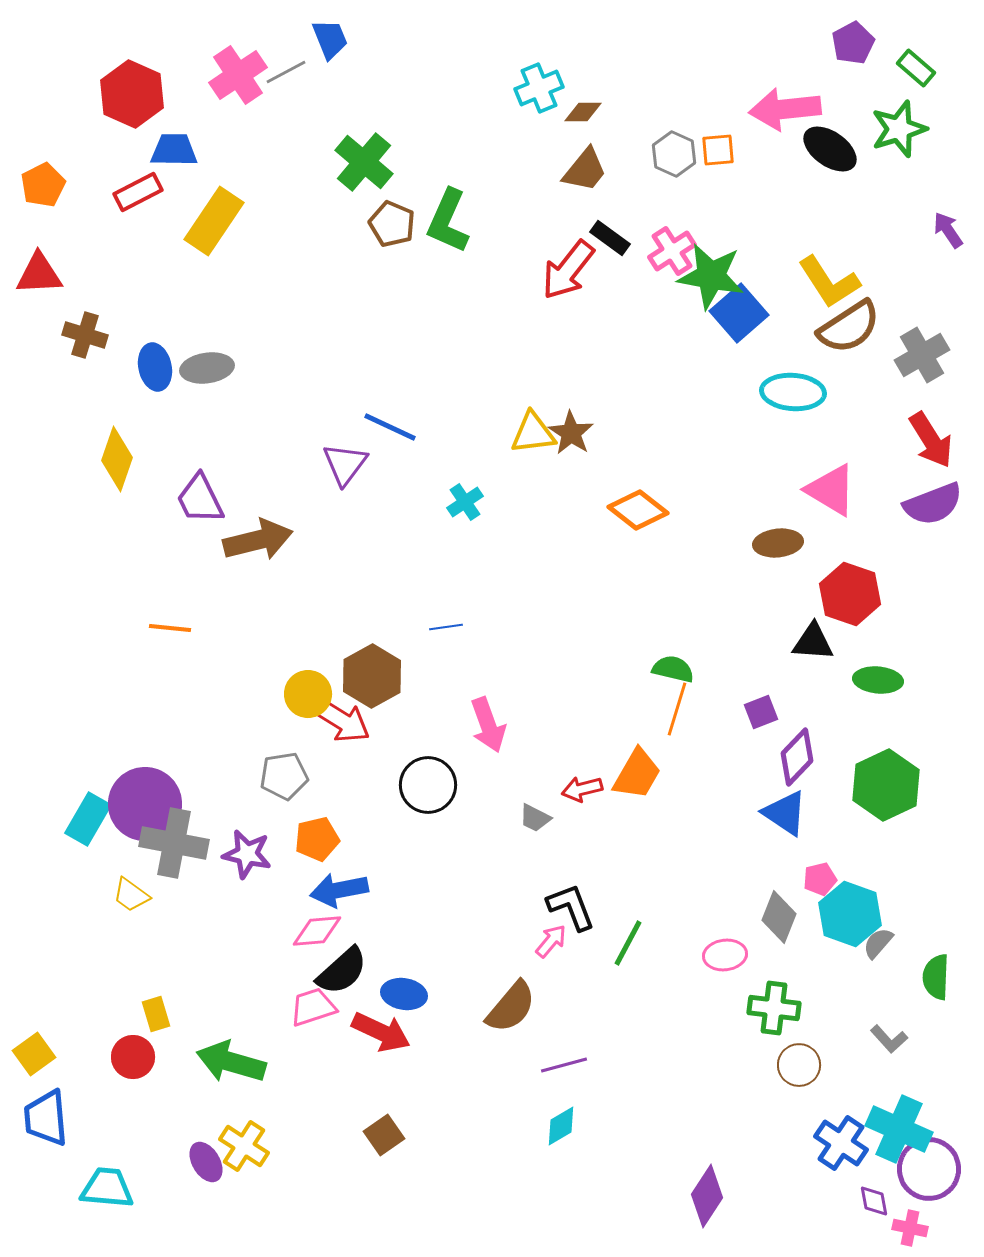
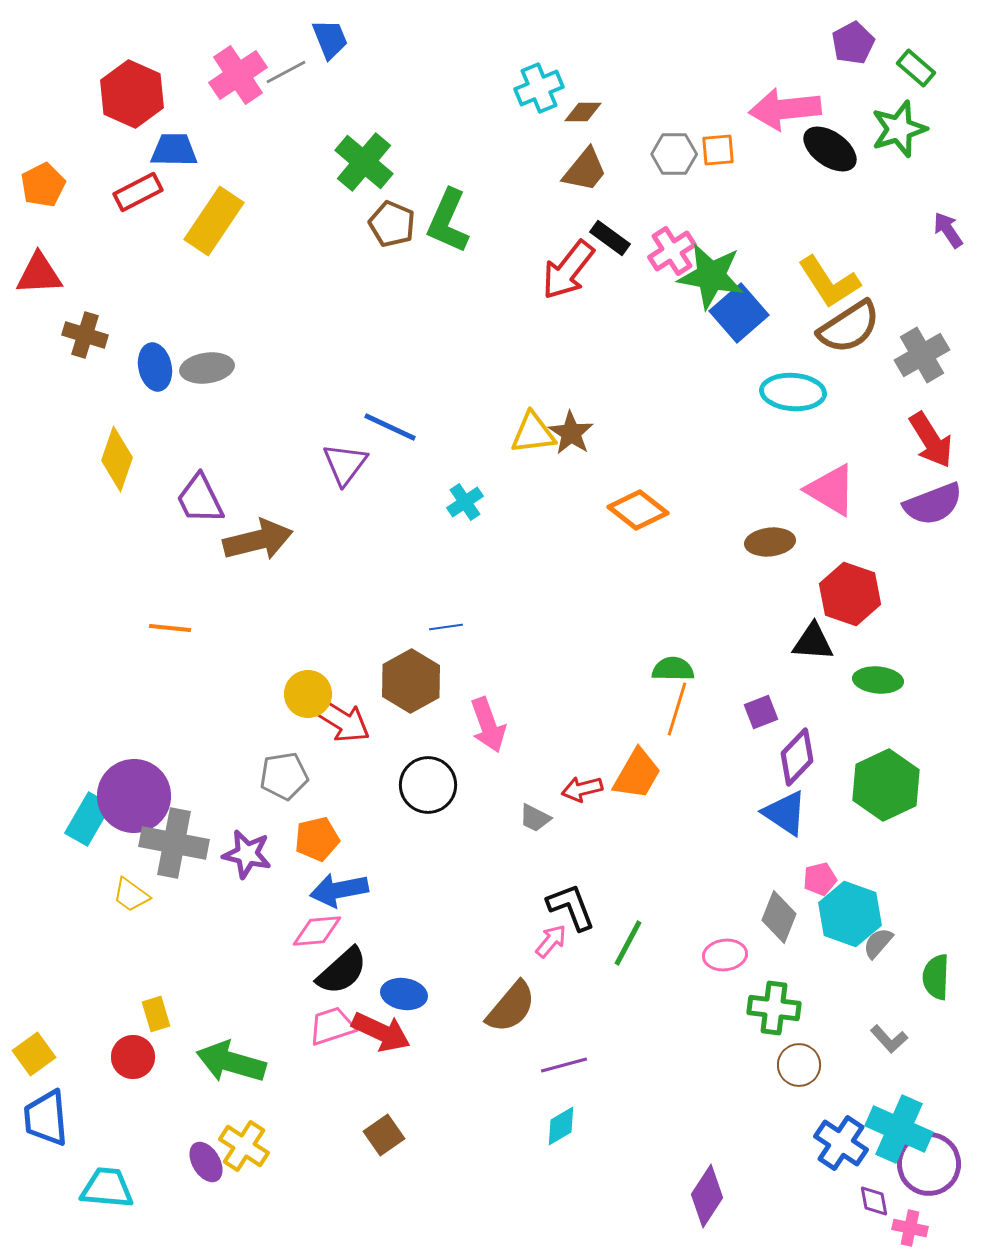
gray hexagon at (674, 154): rotated 24 degrees counterclockwise
brown ellipse at (778, 543): moved 8 px left, 1 px up
green semicircle at (673, 669): rotated 12 degrees counterclockwise
brown hexagon at (372, 676): moved 39 px right, 5 px down
purple circle at (145, 804): moved 11 px left, 8 px up
pink trapezoid at (313, 1007): moved 19 px right, 19 px down
purple circle at (929, 1169): moved 5 px up
